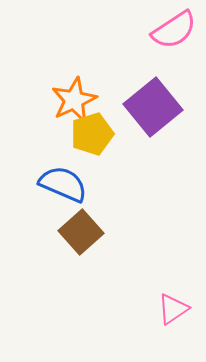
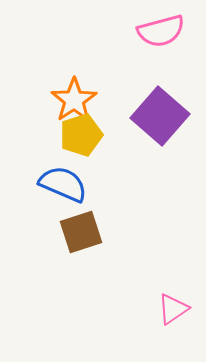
pink semicircle: moved 13 px left, 1 px down; rotated 18 degrees clockwise
orange star: rotated 9 degrees counterclockwise
purple square: moved 7 px right, 9 px down; rotated 10 degrees counterclockwise
yellow pentagon: moved 11 px left, 1 px down
brown square: rotated 24 degrees clockwise
